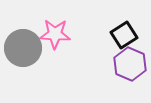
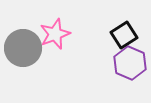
pink star: rotated 24 degrees counterclockwise
purple hexagon: moved 1 px up
